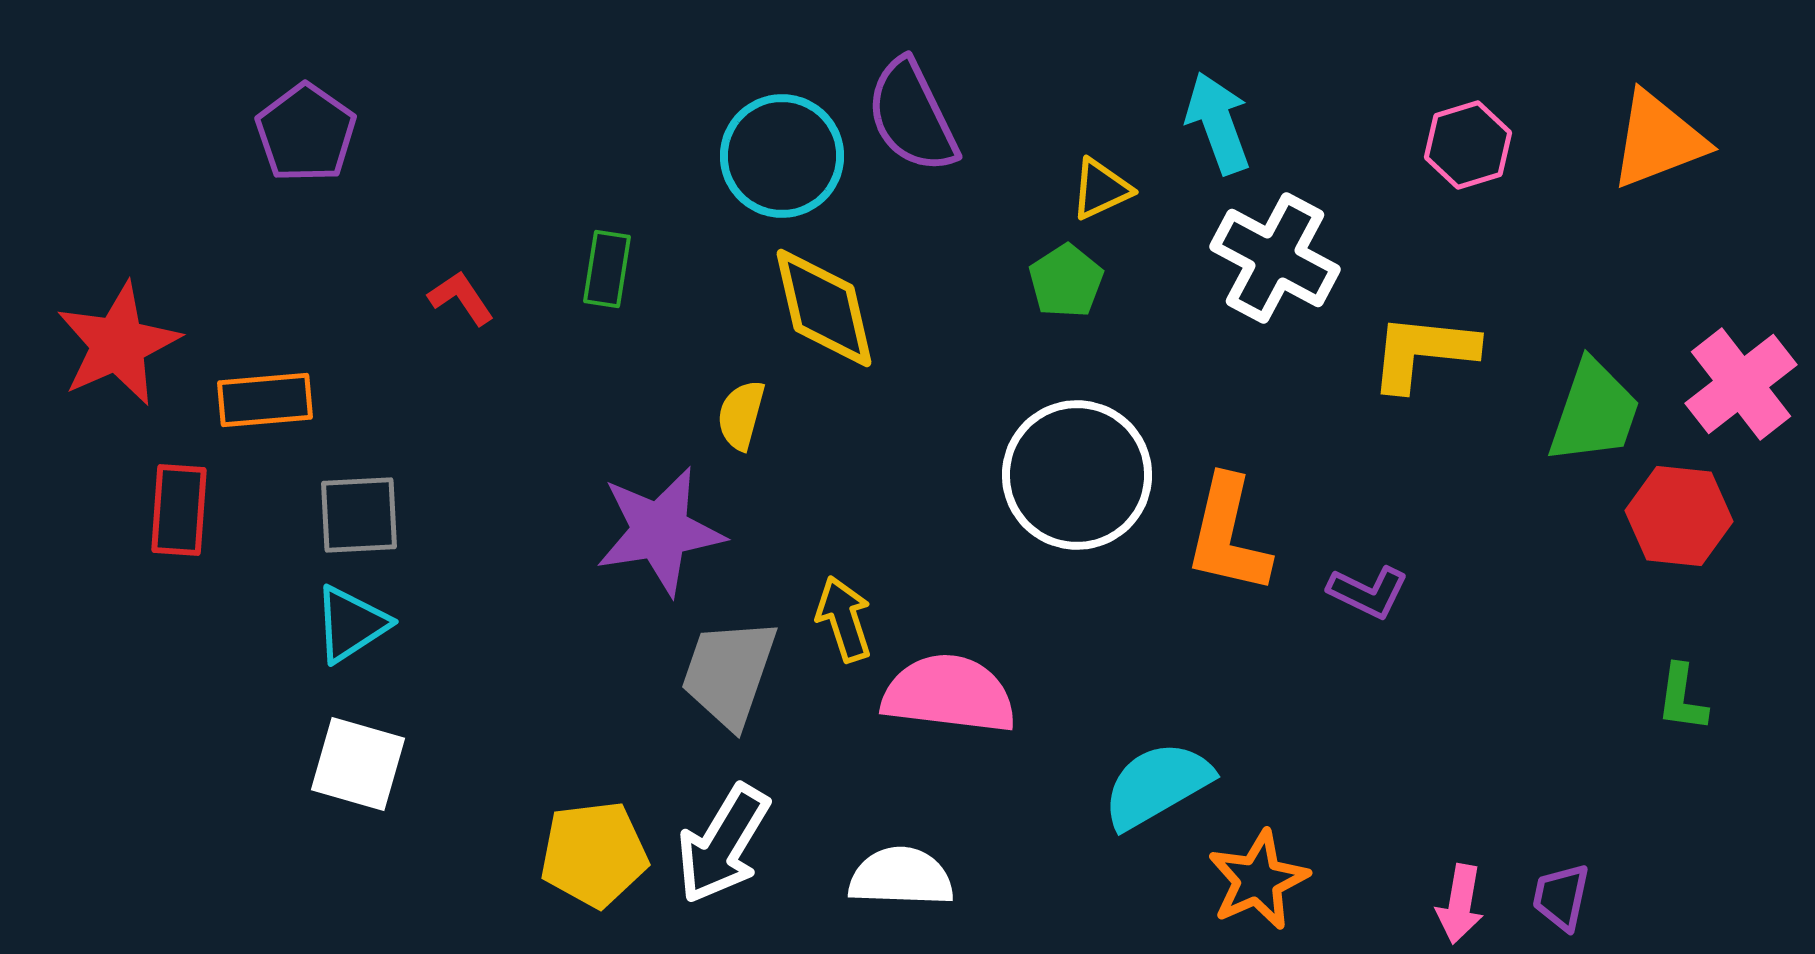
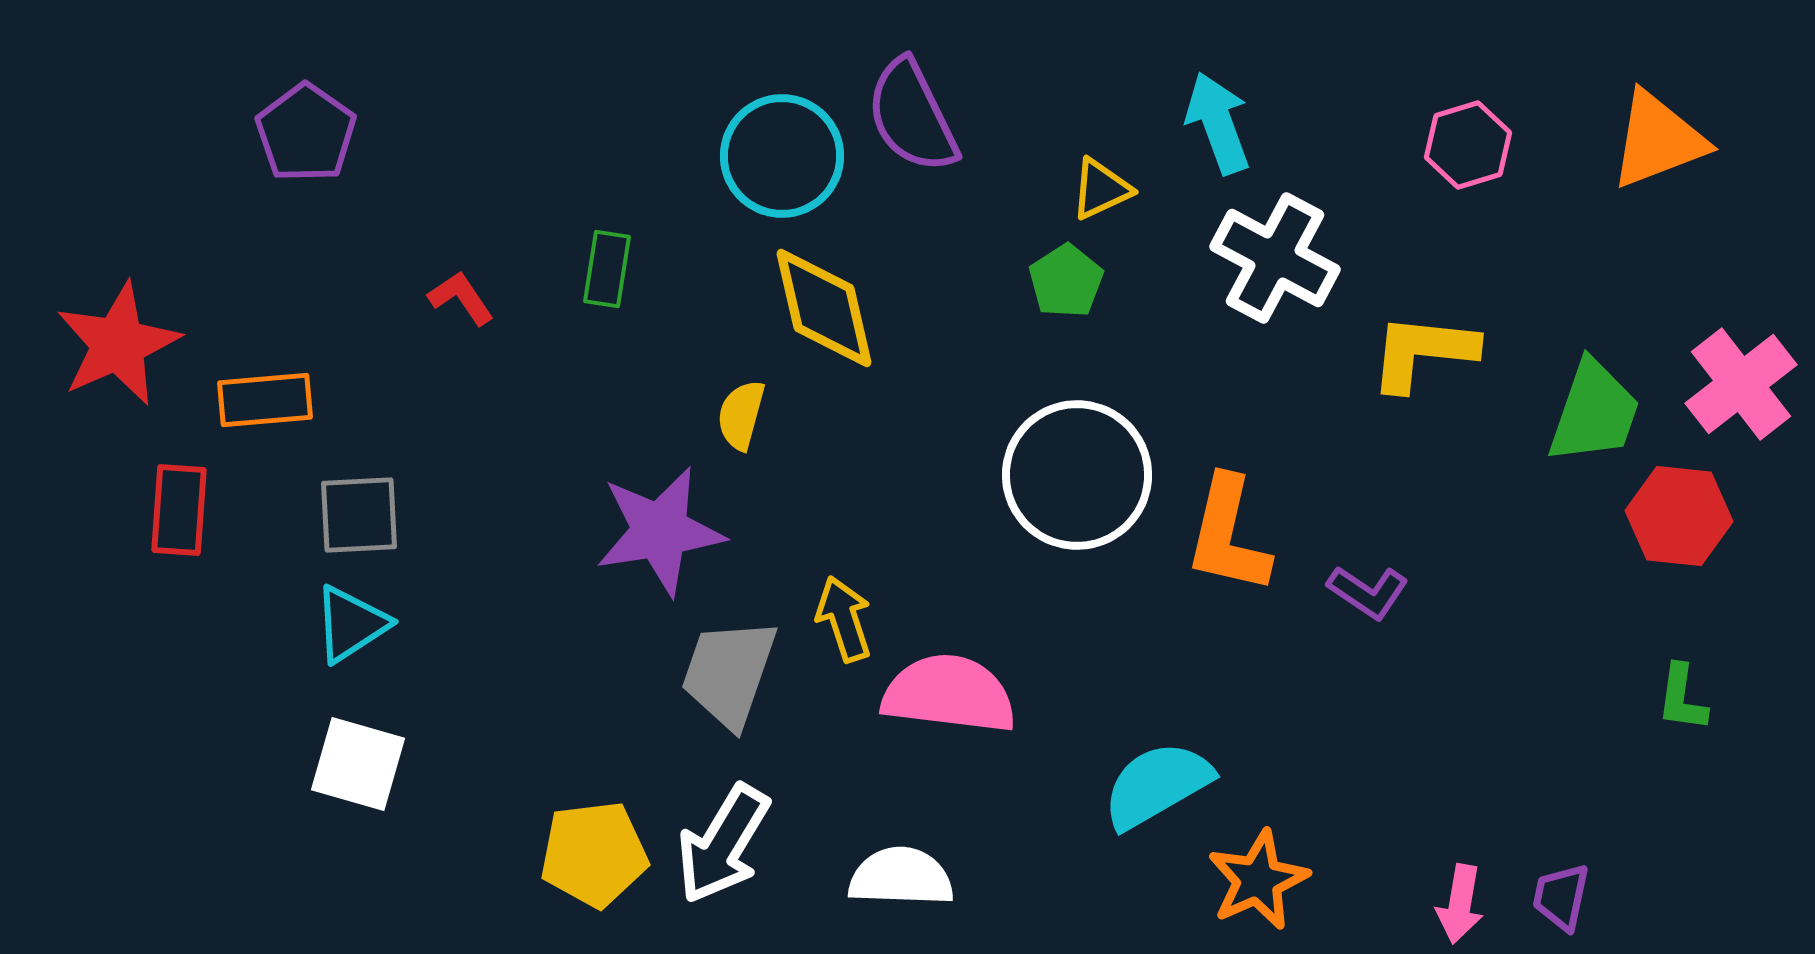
purple L-shape: rotated 8 degrees clockwise
